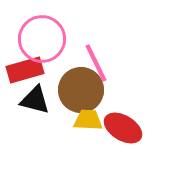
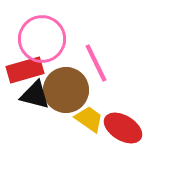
brown circle: moved 15 px left
black triangle: moved 5 px up
yellow trapezoid: moved 1 px right, 1 px up; rotated 32 degrees clockwise
